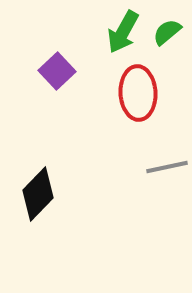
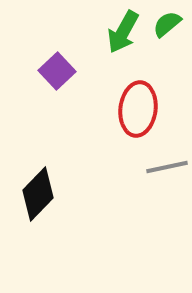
green semicircle: moved 8 px up
red ellipse: moved 16 px down; rotated 10 degrees clockwise
